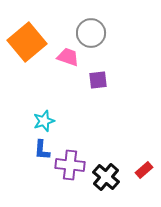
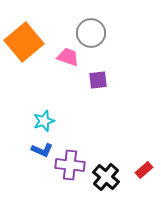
orange square: moved 3 px left
blue L-shape: rotated 70 degrees counterclockwise
